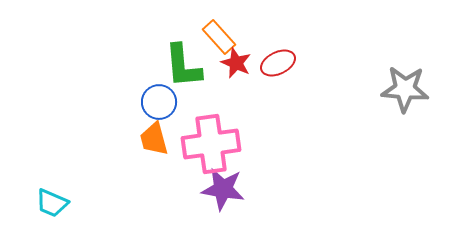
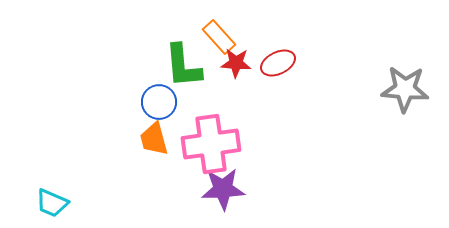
red star: rotated 20 degrees counterclockwise
purple star: rotated 12 degrees counterclockwise
